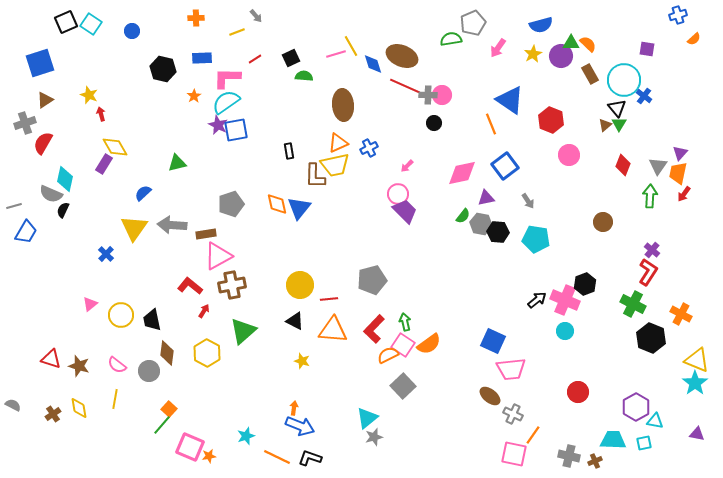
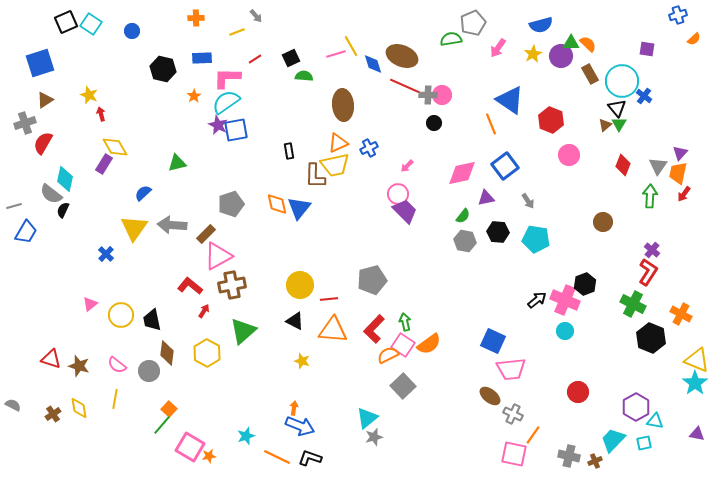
cyan circle at (624, 80): moved 2 px left, 1 px down
gray semicircle at (51, 194): rotated 15 degrees clockwise
gray hexagon at (481, 224): moved 16 px left, 17 px down
brown rectangle at (206, 234): rotated 36 degrees counterclockwise
cyan trapezoid at (613, 440): rotated 48 degrees counterclockwise
pink square at (190, 447): rotated 8 degrees clockwise
